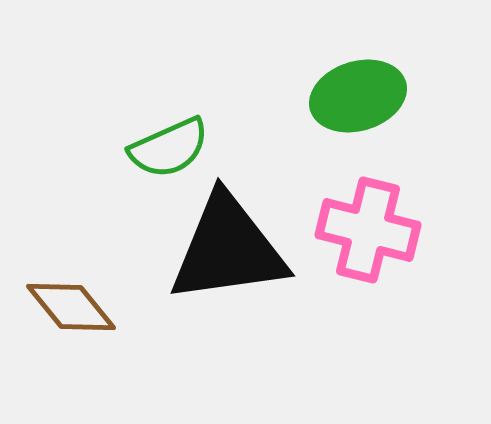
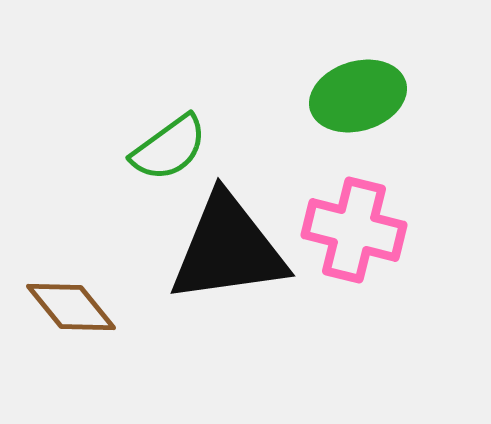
green semicircle: rotated 12 degrees counterclockwise
pink cross: moved 14 px left
